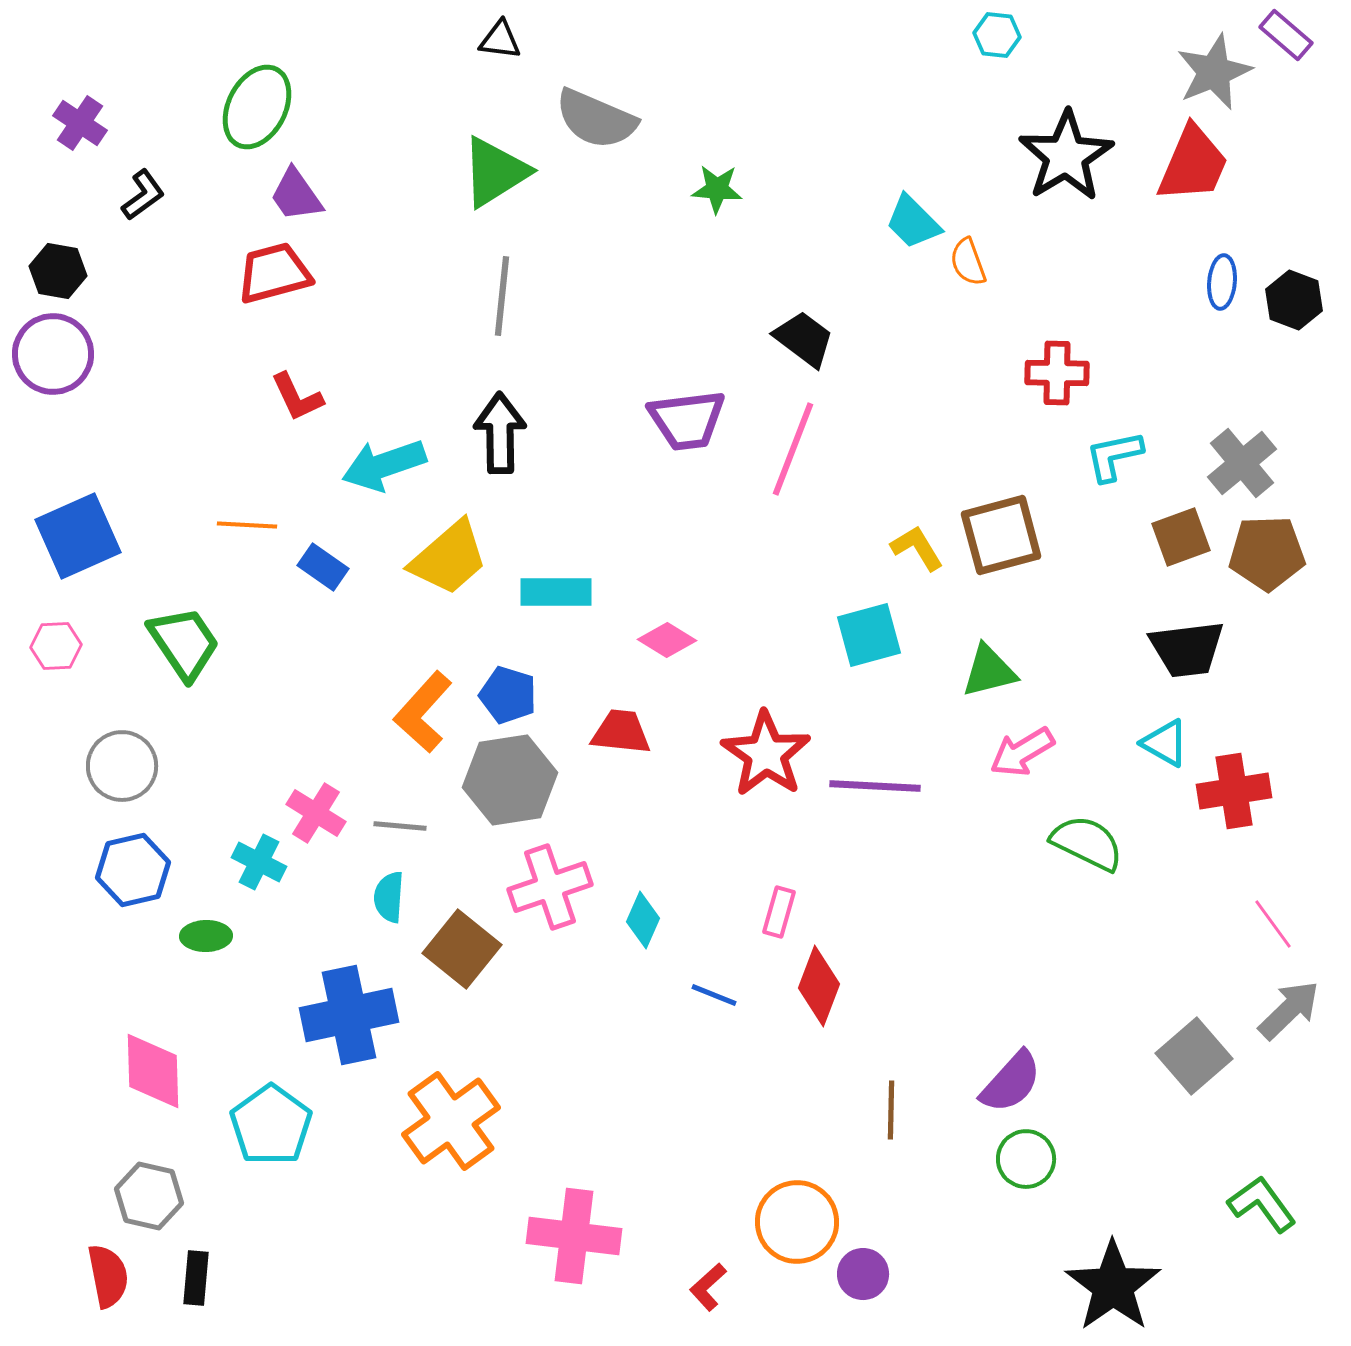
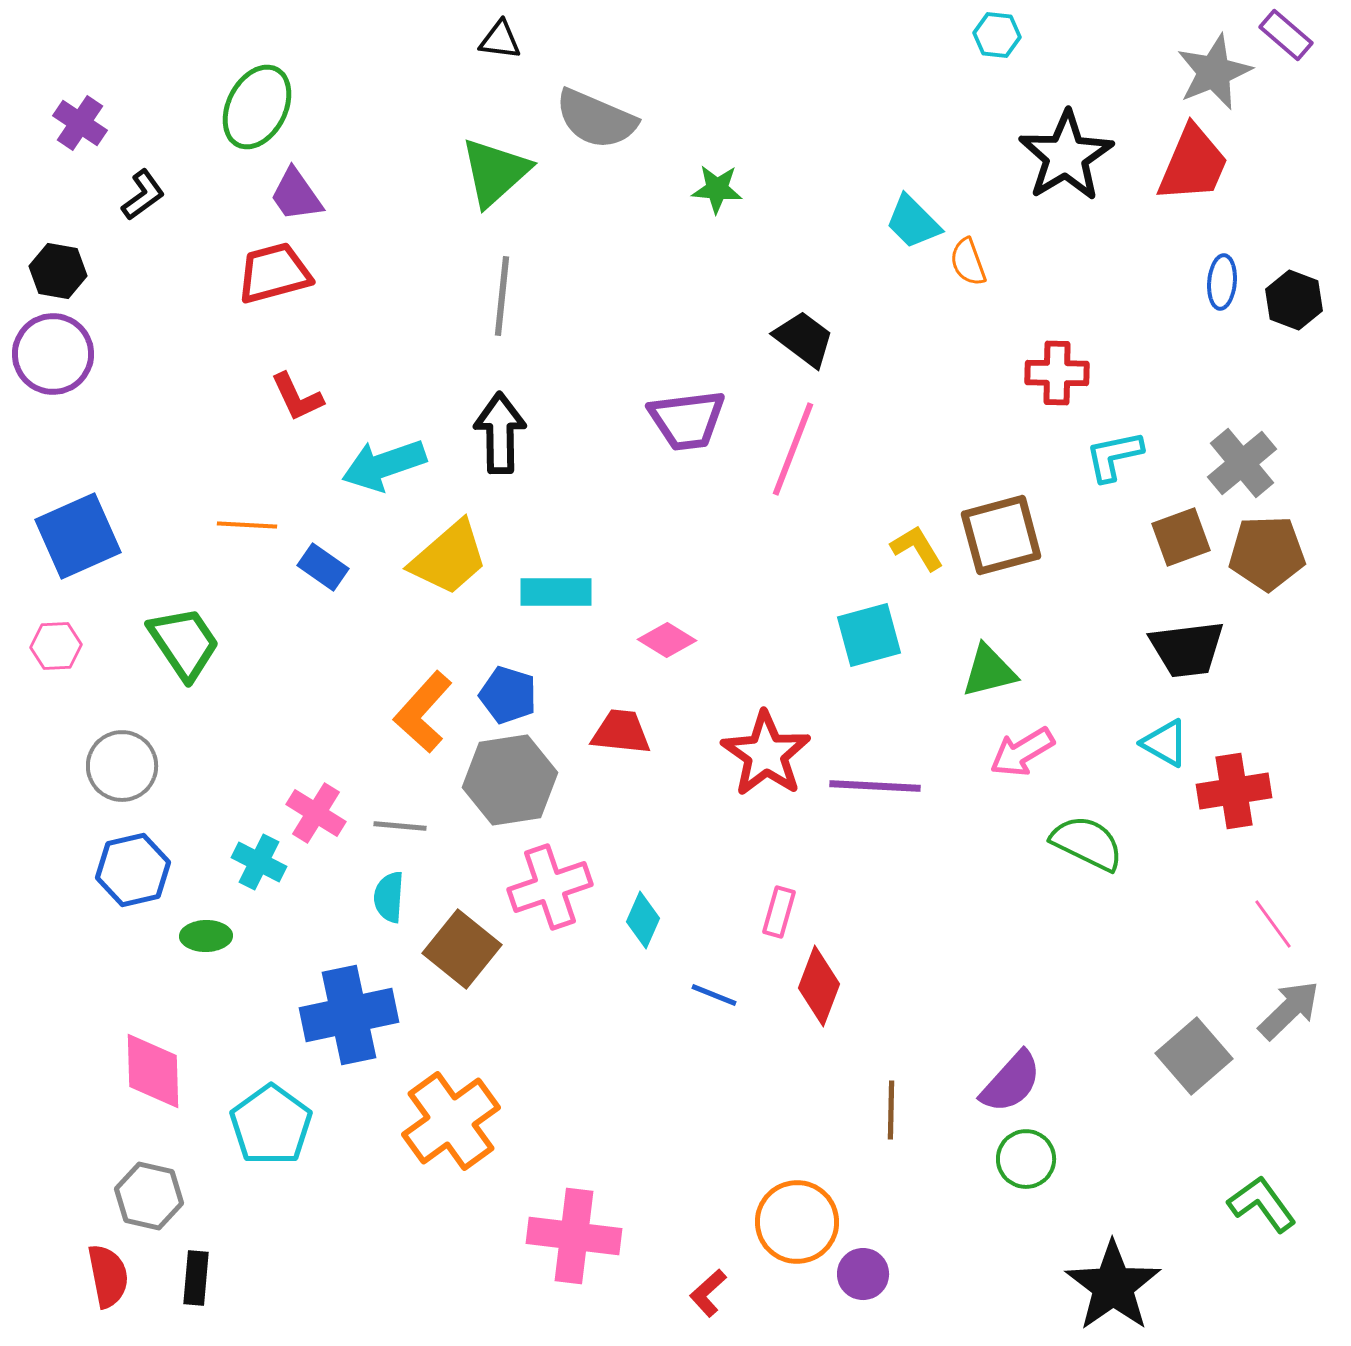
green triangle at (495, 172): rotated 10 degrees counterclockwise
red L-shape at (708, 1287): moved 6 px down
